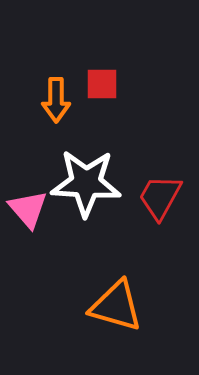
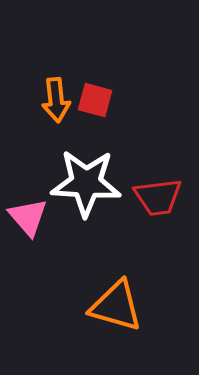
red square: moved 7 px left, 16 px down; rotated 15 degrees clockwise
orange arrow: rotated 6 degrees counterclockwise
red trapezoid: moved 2 px left; rotated 126 degrees counterclockwise
pink triangle: moved 8 px down
